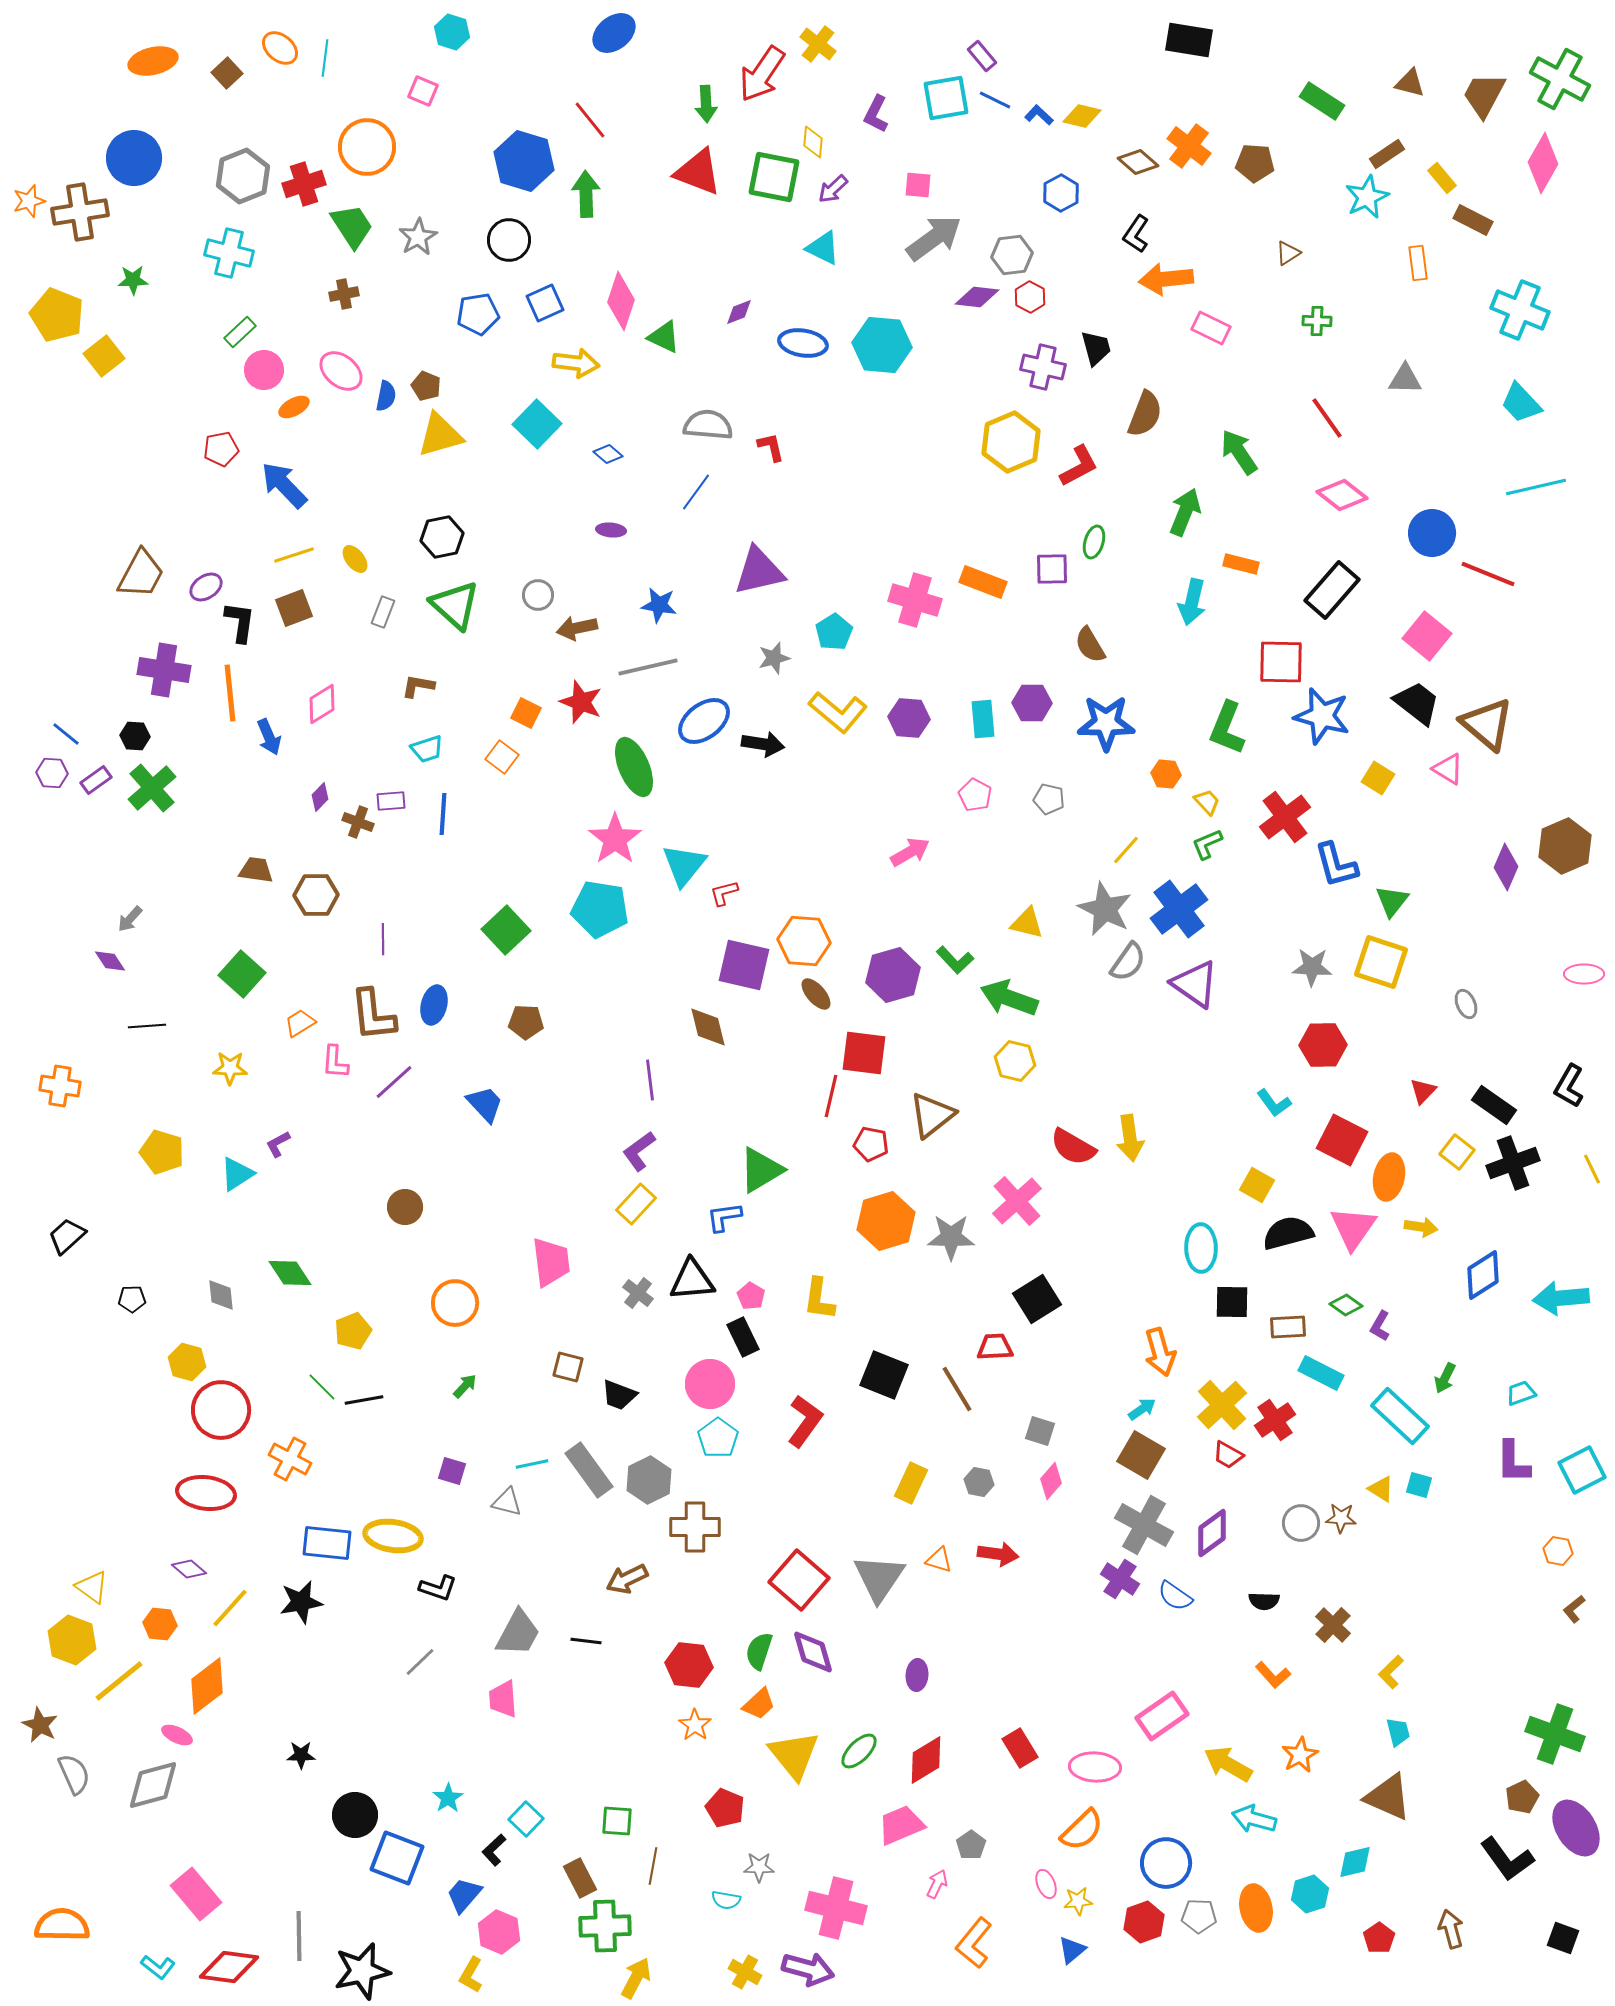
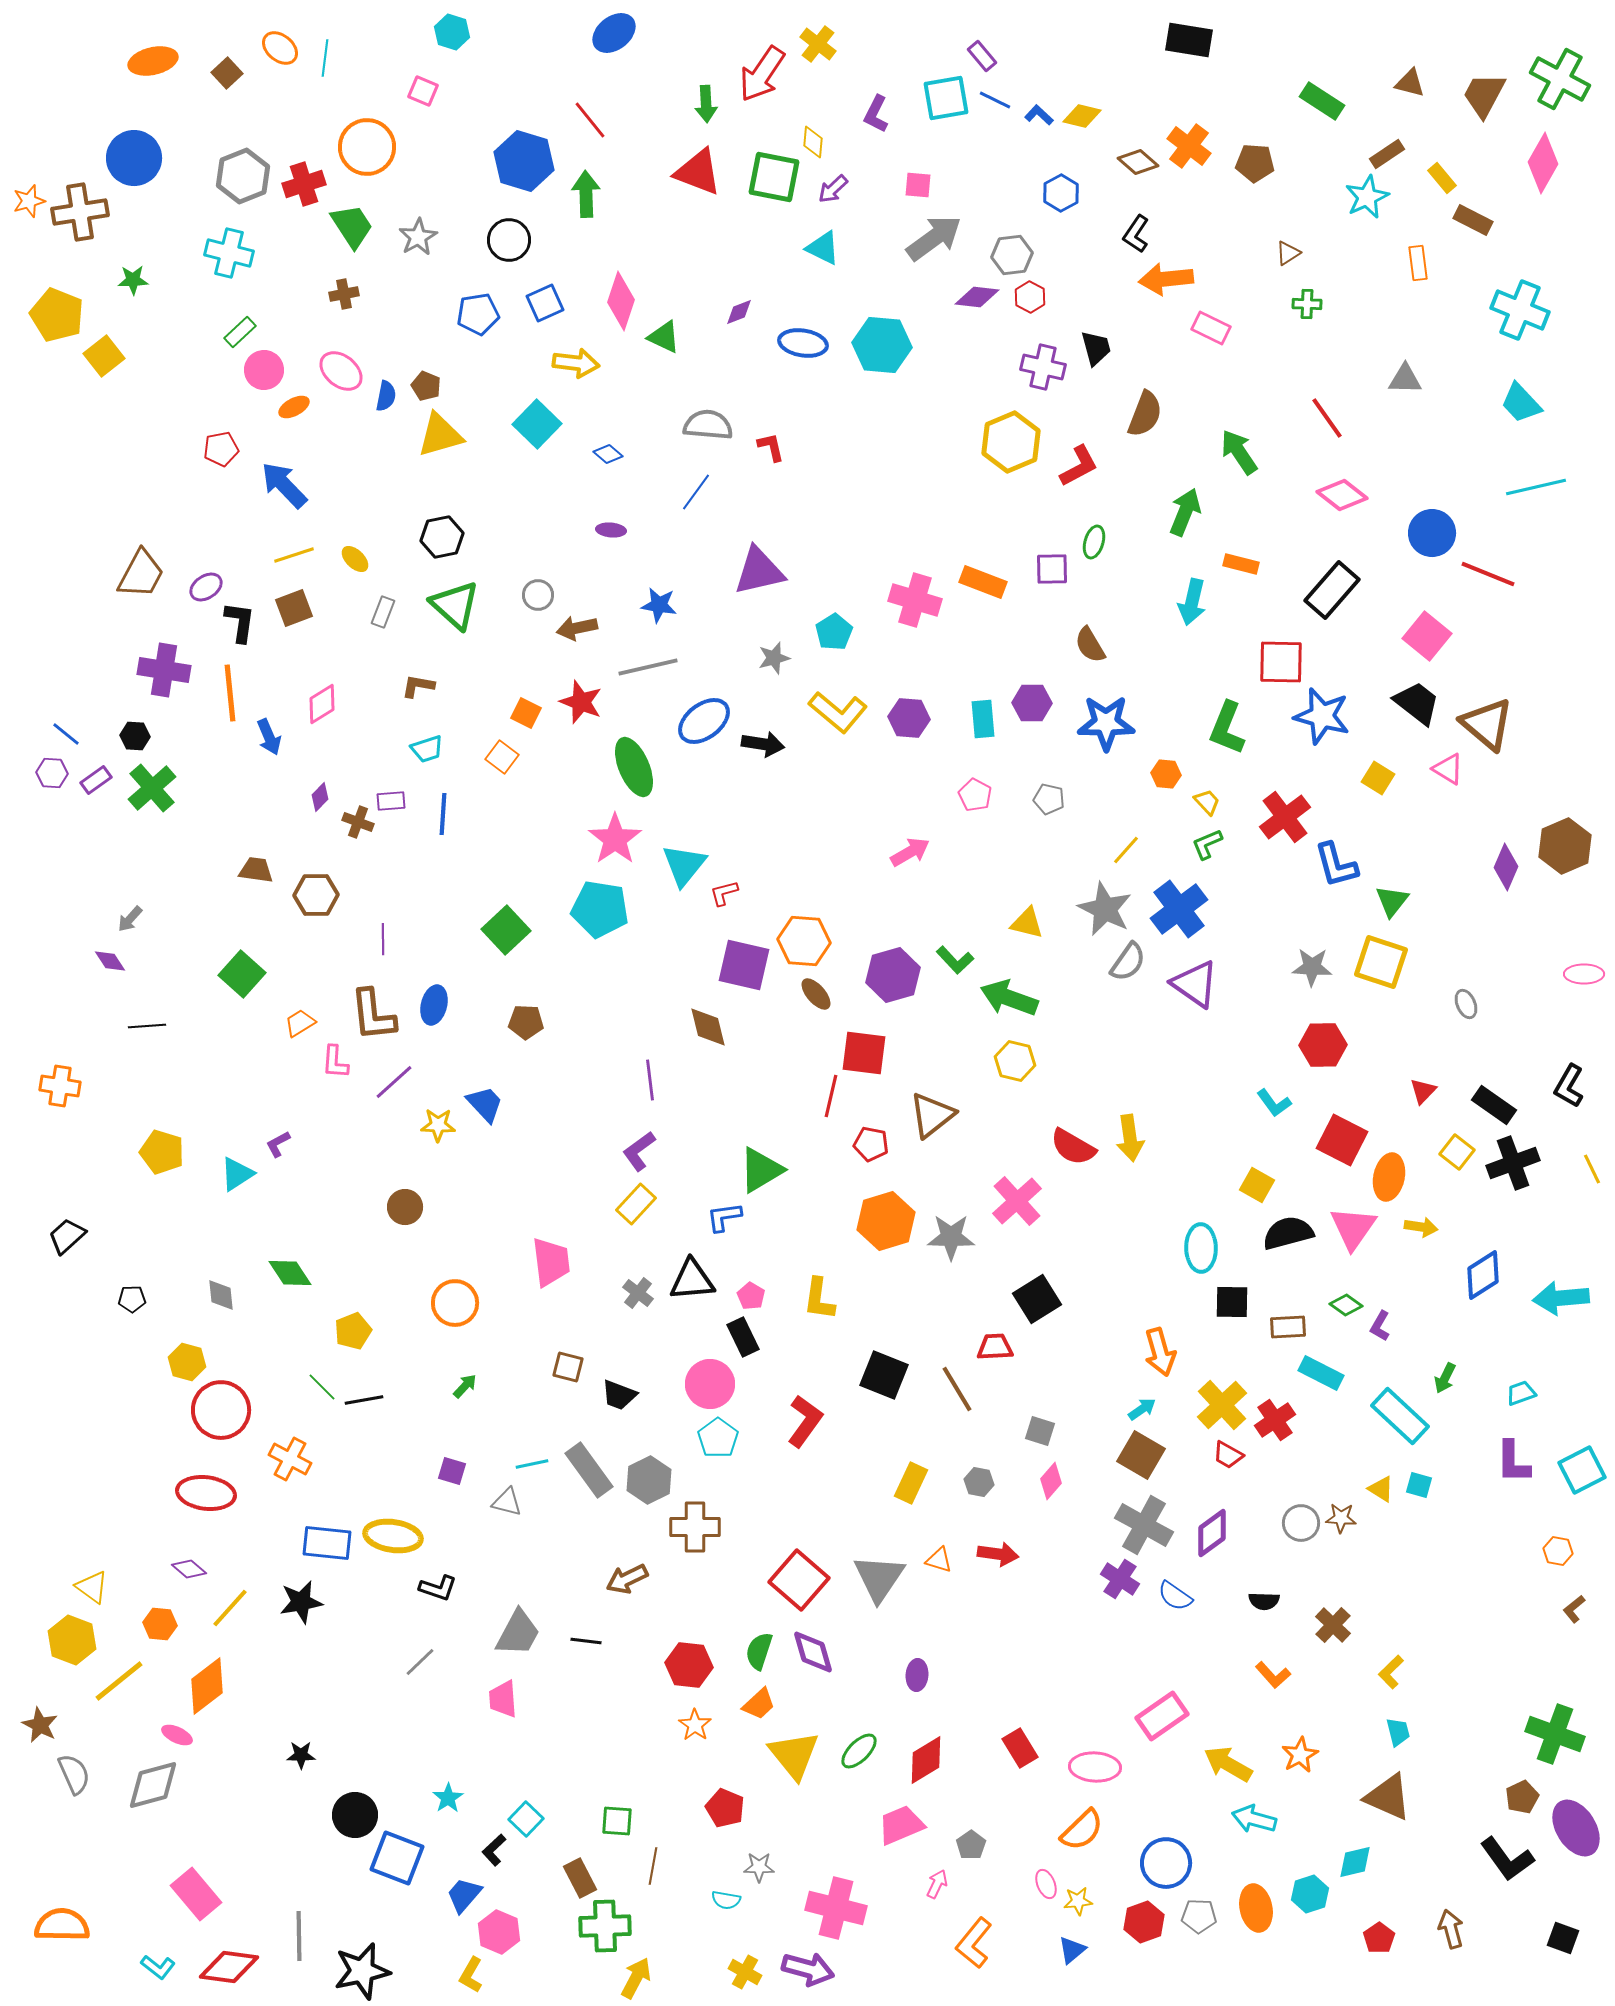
green cross at (1317, 321): moved 10 px left, 17 px up
yellow ellipse at (355, 559): rotated 8 degrees counterclockwise
yellow star at (230, 1068): moved 208 px right, 57 px down
